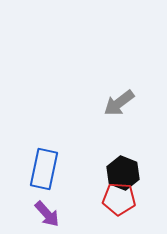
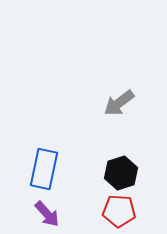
black hexagon: moved 2 px left; rotated 20 degrees clockwise
red pentagon: moved 12 px down
